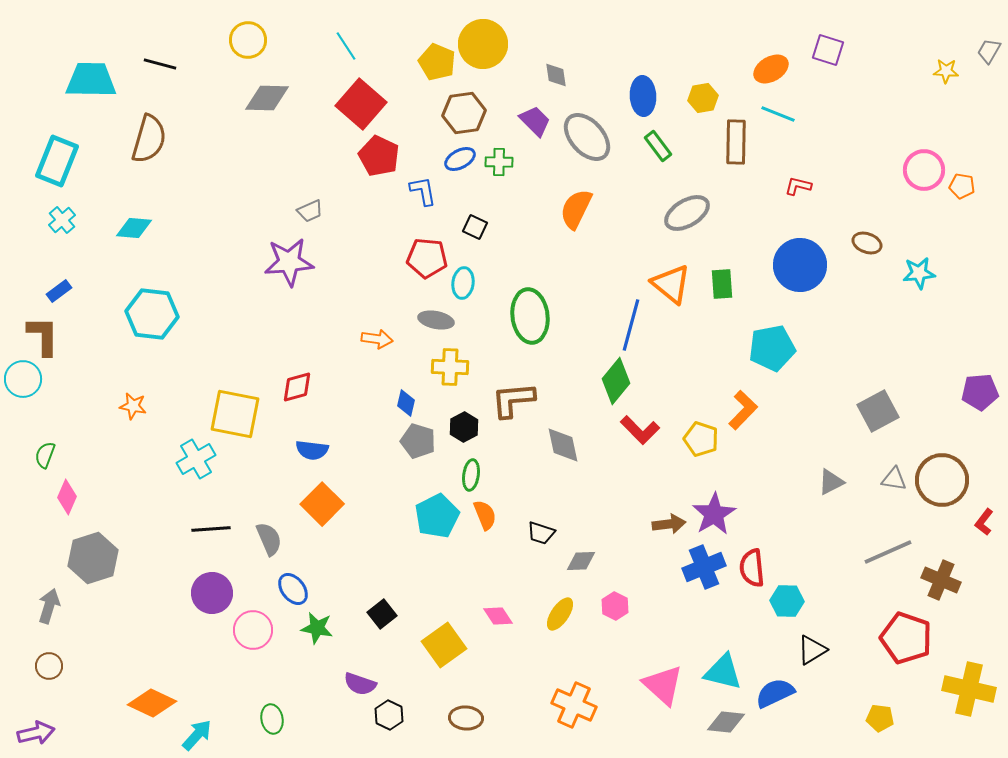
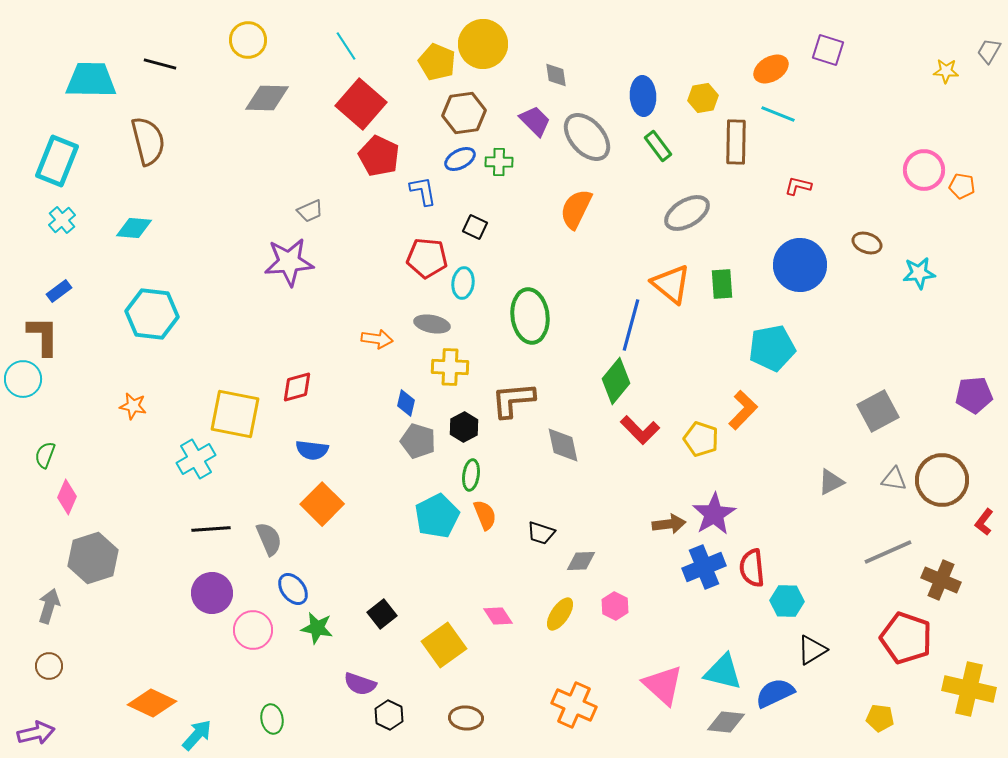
brown semicircle at (149, 139): moved 1 px left, 2 px down; rotated 30 degrees counterclockwise
gray ellipse at (436, 320): moved 4 px left, 4 px down
purple pentagon at (980, 392): moved 6 px left, 3 px down
